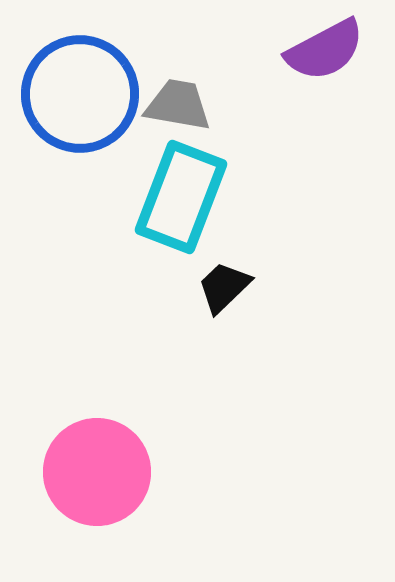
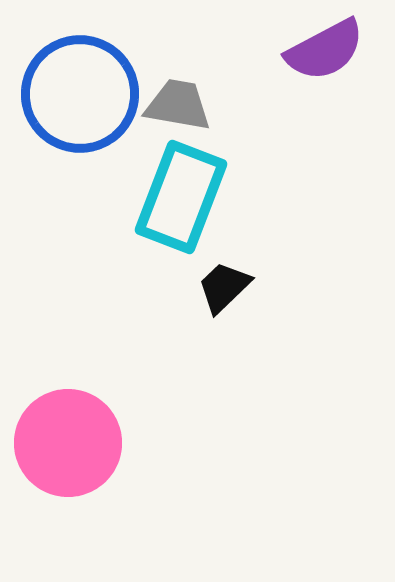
pink circle: moved 29 px left, 29 px up
